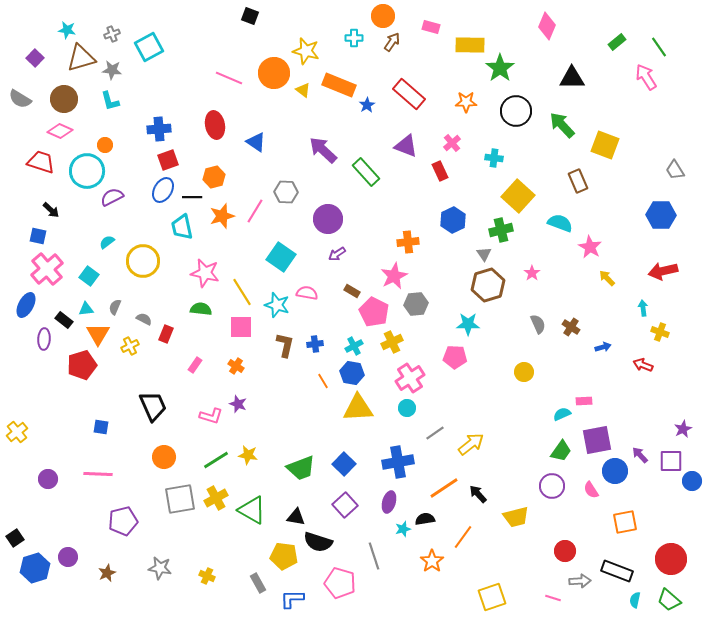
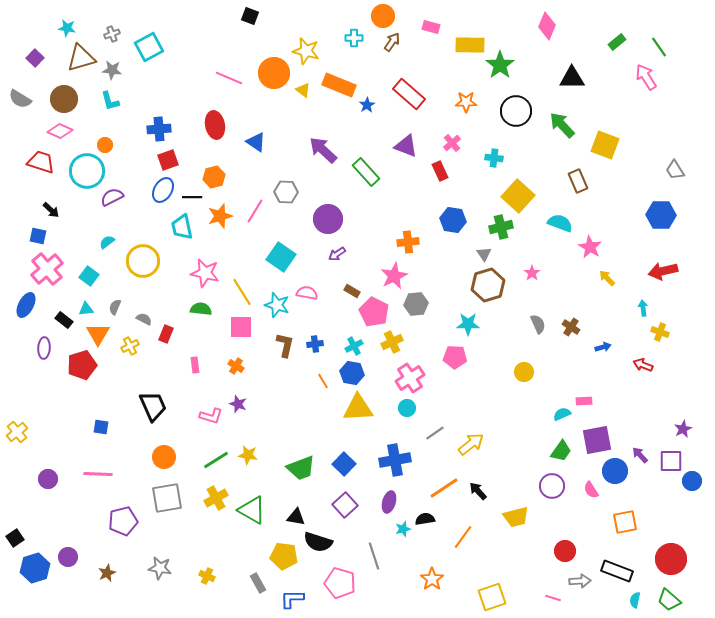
cyan star at (67, 30): moved 2 px up
green star at (500, 68): moved 3 px up
orange star at (222, 216): moved 2 px left
blue hexagon at (453, 220): rotated 25 degrees counterclockwise
green cross at (501, 230): moved 3 px up
purple ellipse at (44, 339): moved 9 px down
pink rectangle at (195, 365): rotated 42 degrees counterclockwise
blue cross at (398, 462): moved 3 px left, 2 px up
black arrow at (478, 494): moved 3 px up
gray square at (180, 499): moved 13 px left, 1 px up
orange star at (432, 561): moved 18 px down
